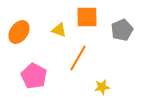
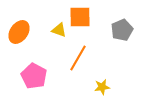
orange square: moved 7 px left
